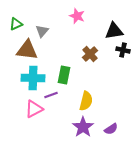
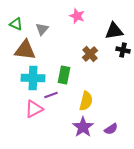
green triangle: rotated 48 degrees clockwise
gray triangle: moved 2 px up
brown triangle: moved 2 px left
